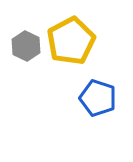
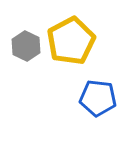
blue pentagon: rotated 12 degrees counterclockwise
